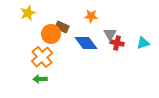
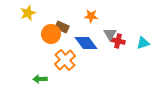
red cross: moved 1 px right, 2 px up
orange cross: moved 23 px right, 3 px down
